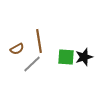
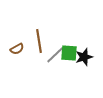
green square: moved 3 px right, 4 px up
gray line: moved 23 px right, 9 px up
